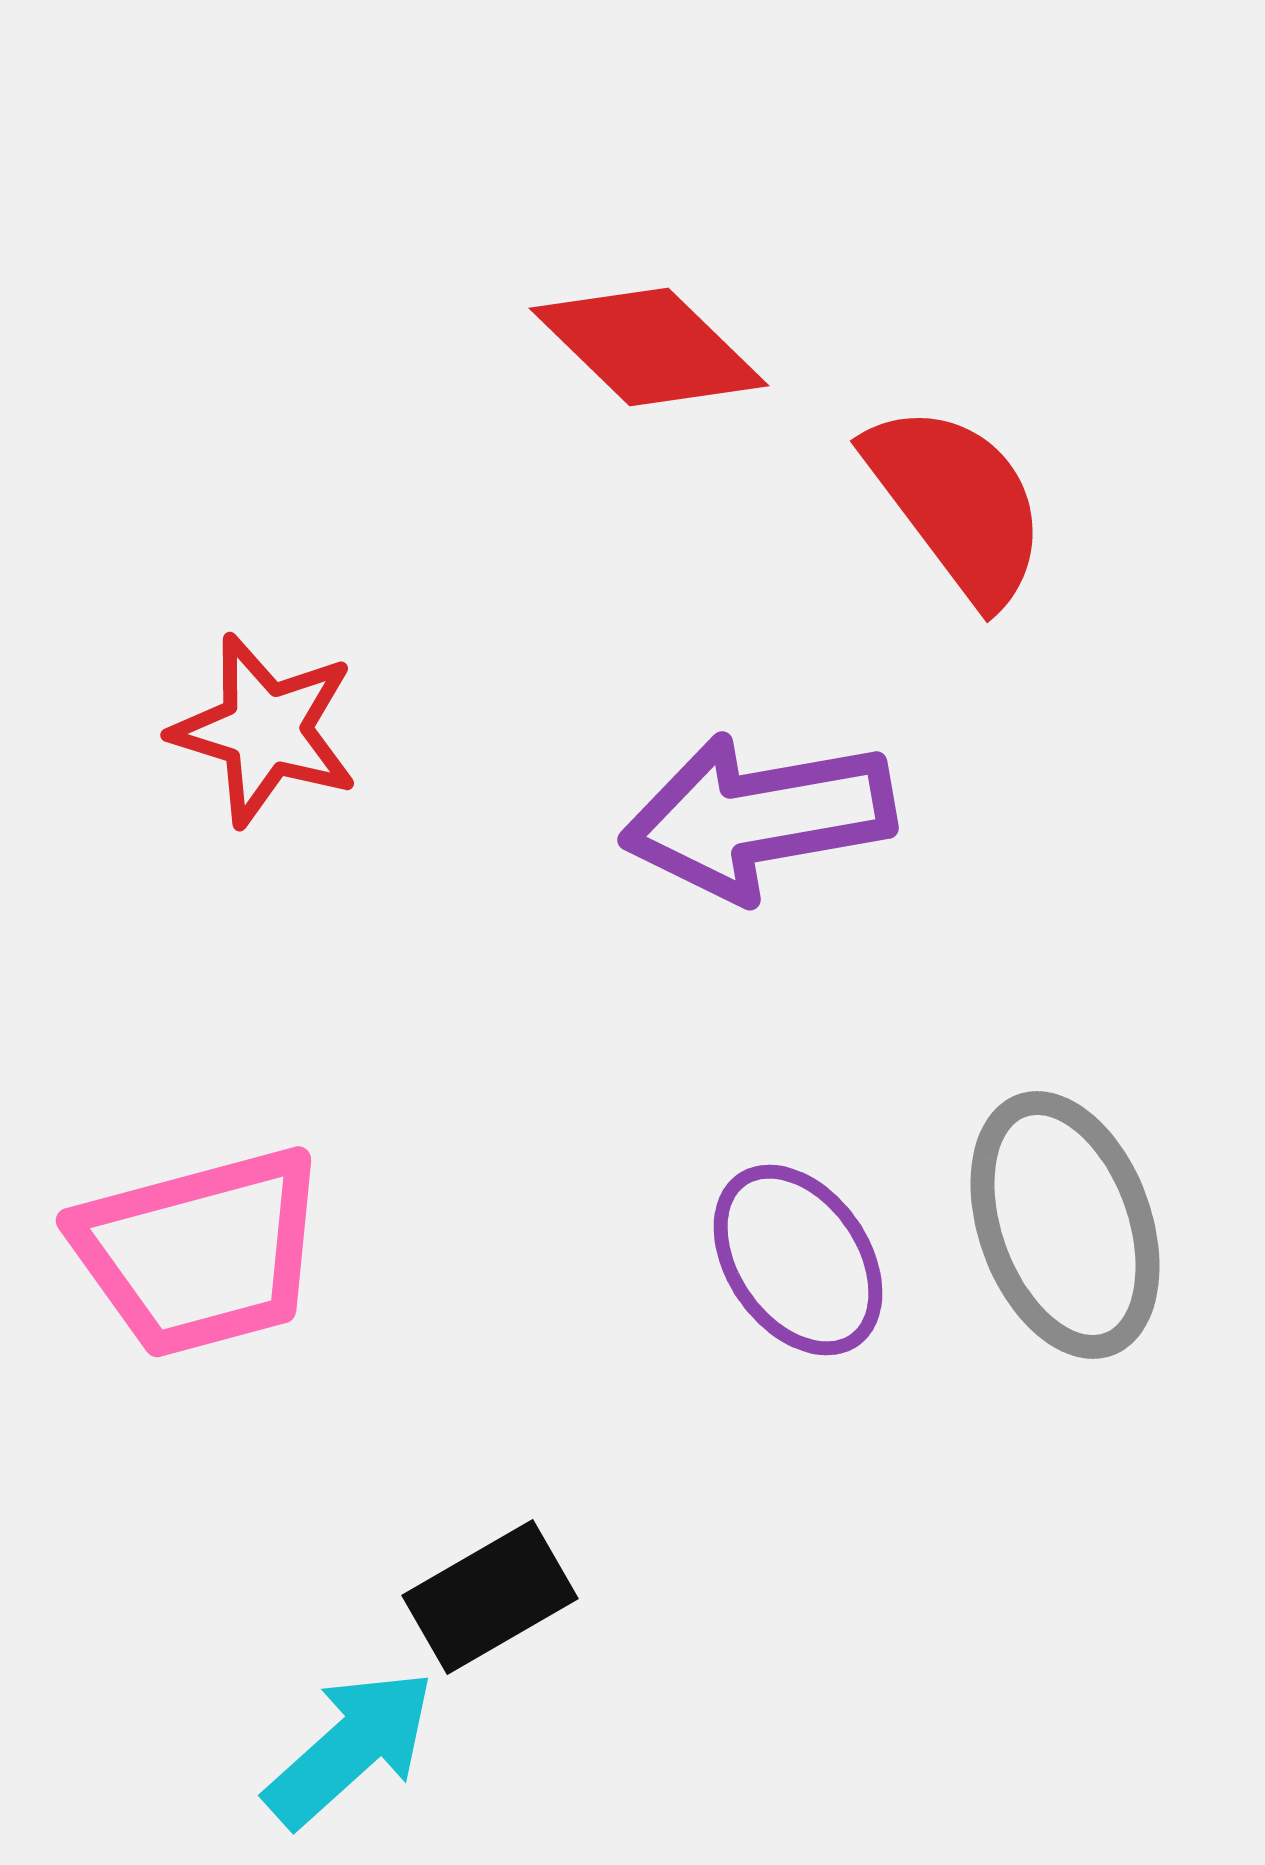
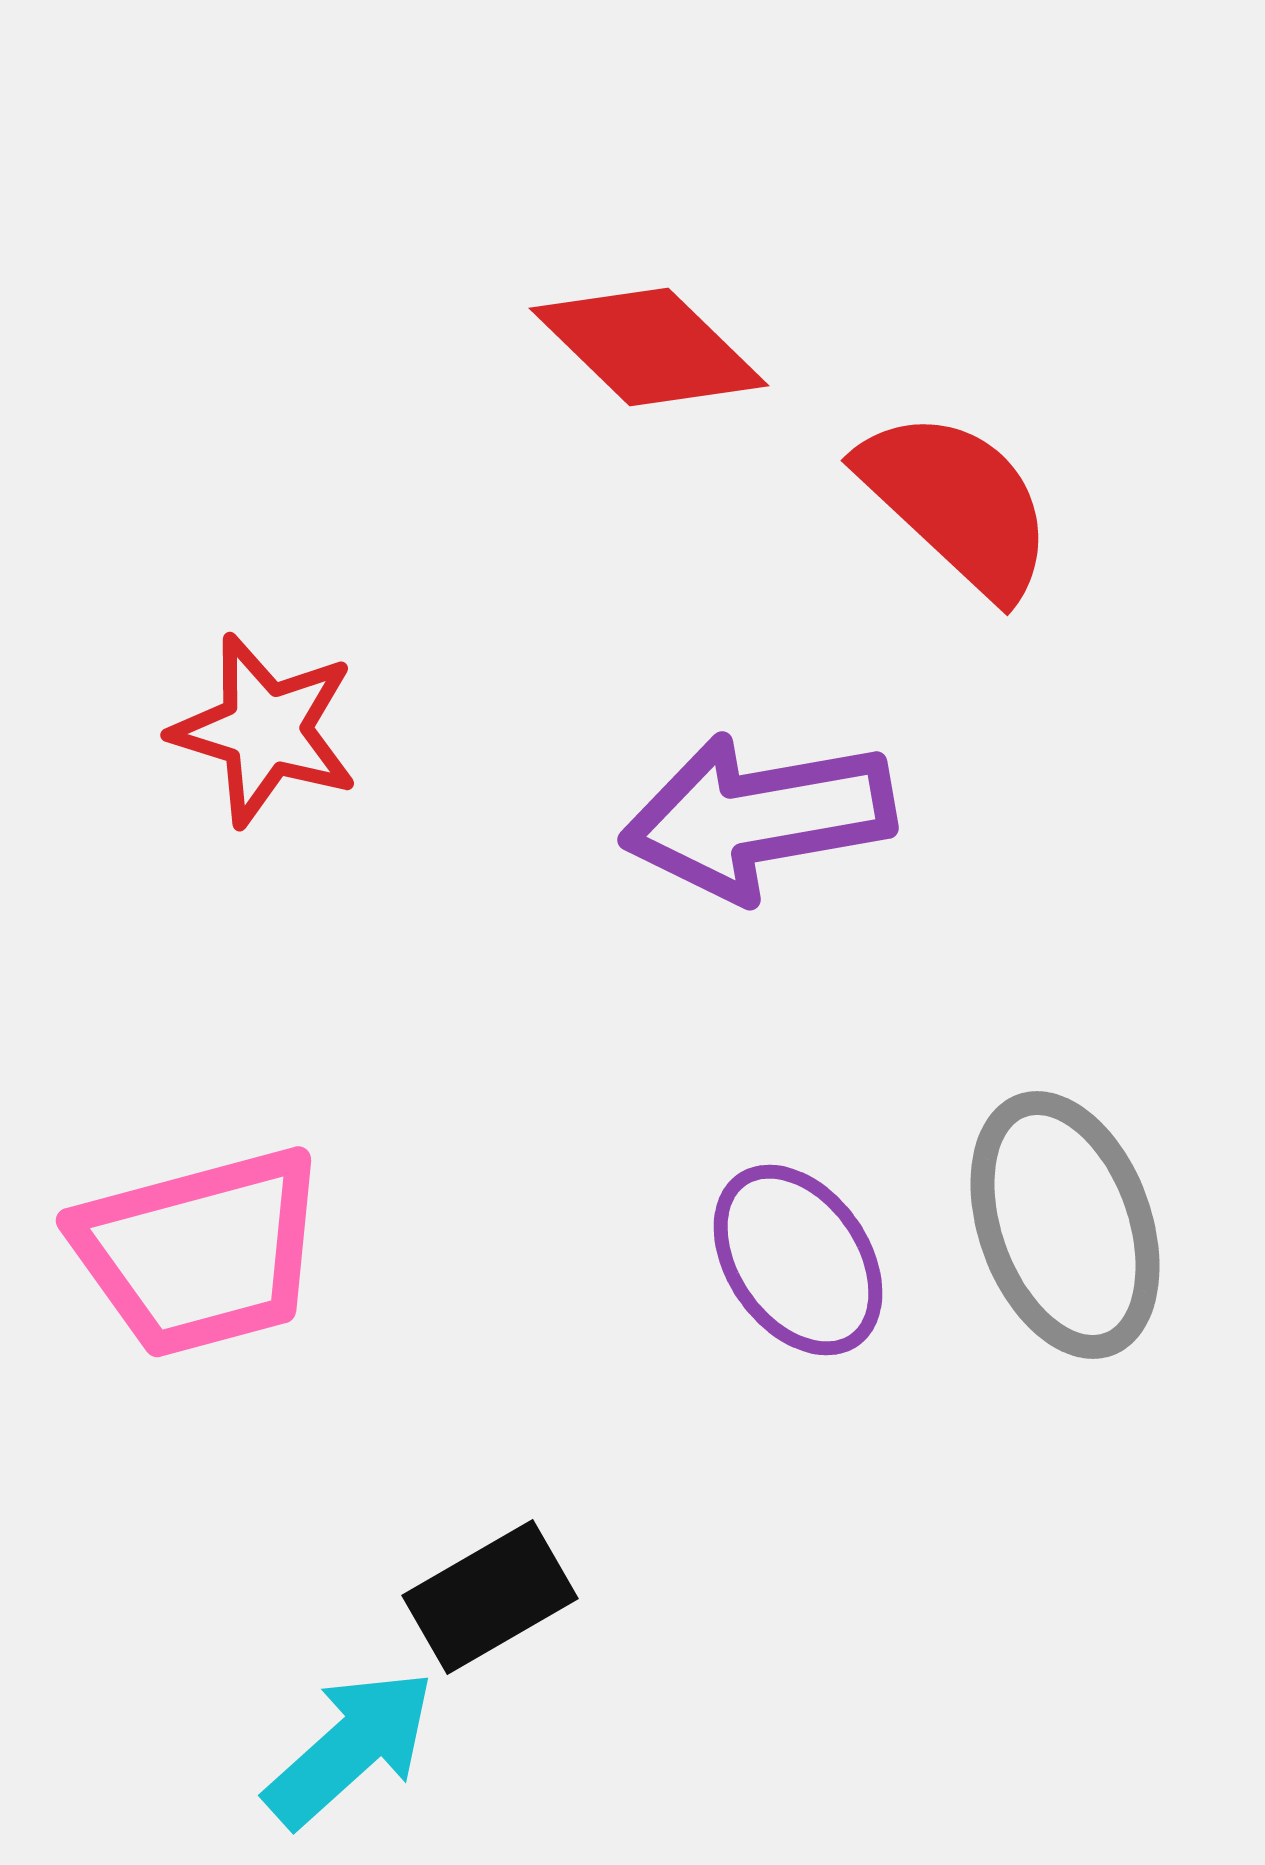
red semicircle: rotated 10 degrees counterclockwise
